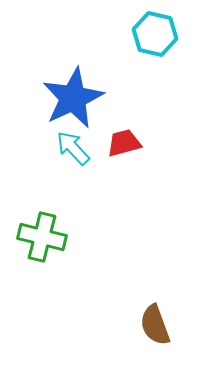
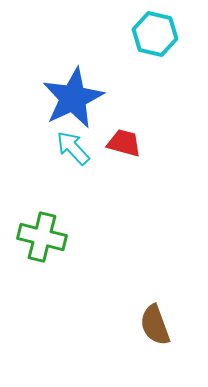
red trapezoid: rotated 30 degrees clockwise
